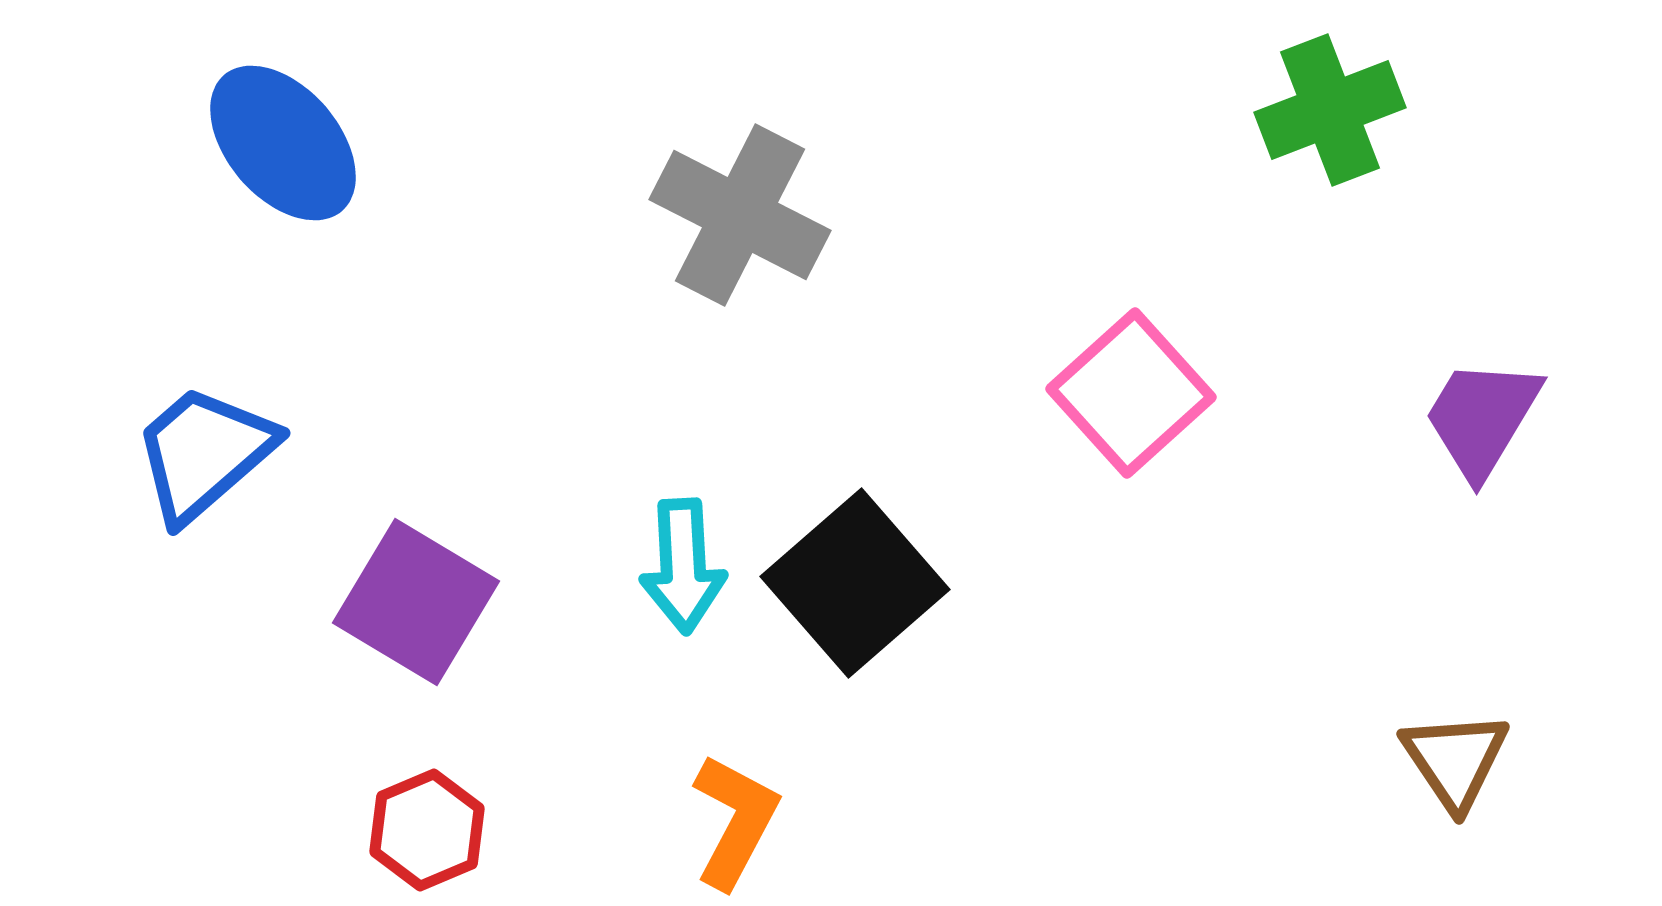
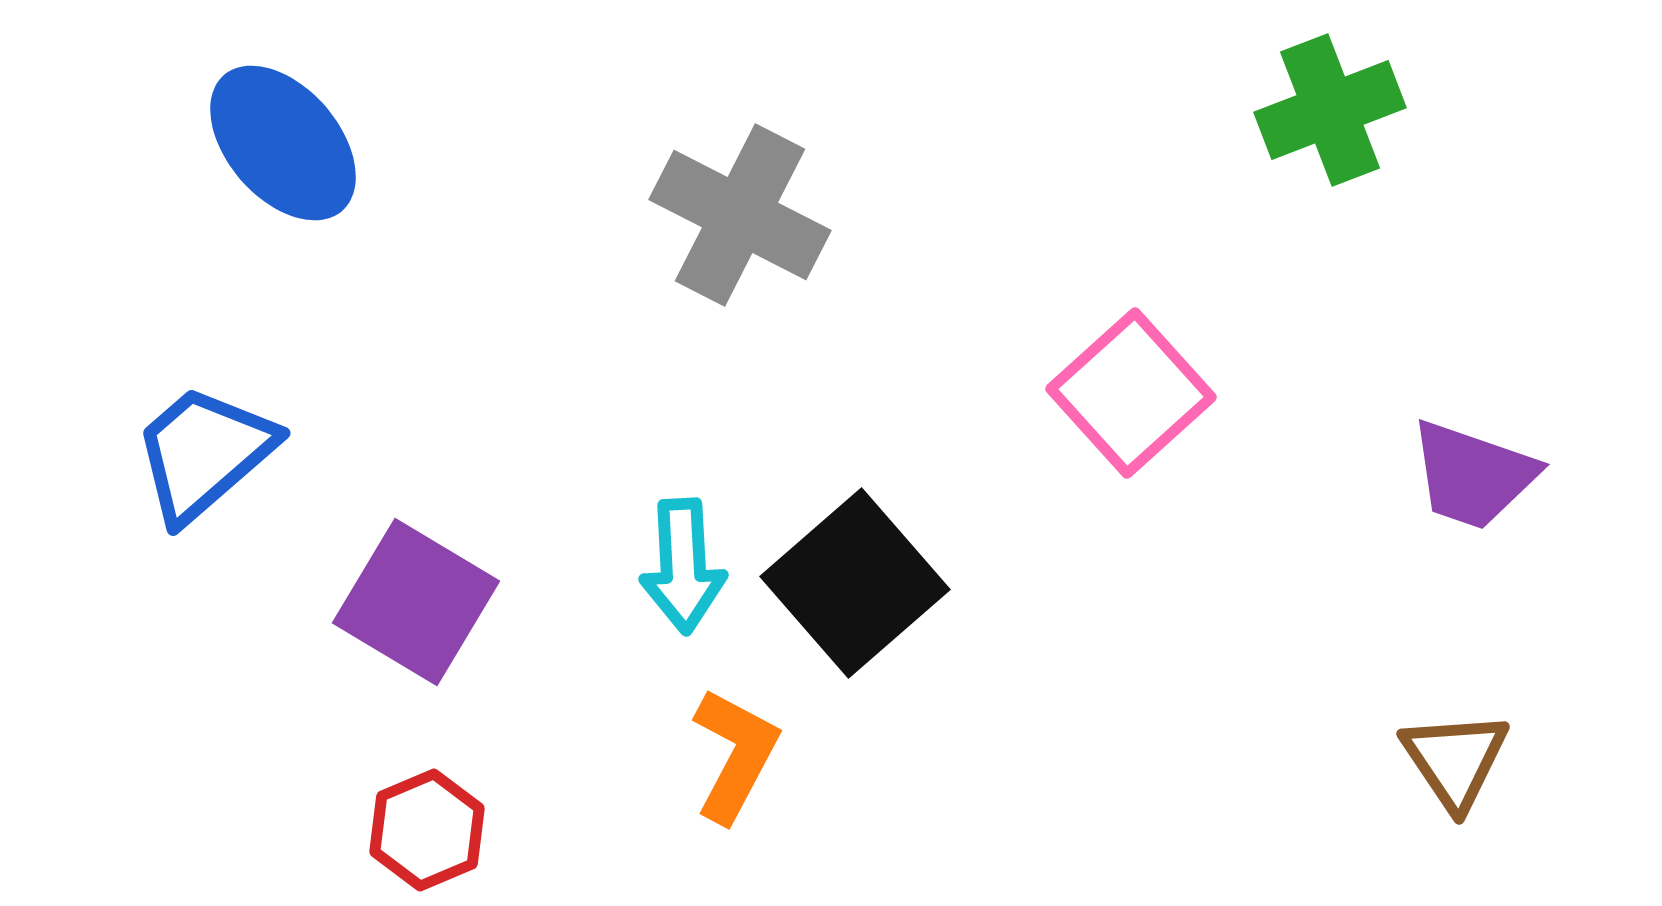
purple trapezoid: moved 9 px left, 57 px down; rotated 102 degrees counterclockwise
orange L-shape: moved 66 px up
